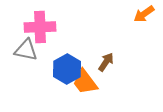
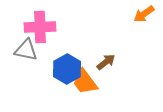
brown arrow: rotated 18 degrees clockwise
